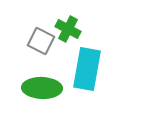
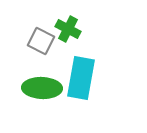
cyan rectangle: moved 6 px left, 9 px down
